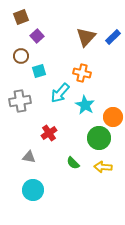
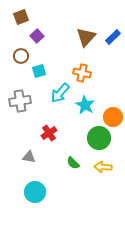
cyan circle: moved 2 px right, 2 px down
